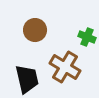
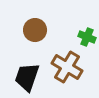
brown cross: moved 2 px right
black trapezoid: moved 2 px up; rotated 148 degrees counterclockwise
